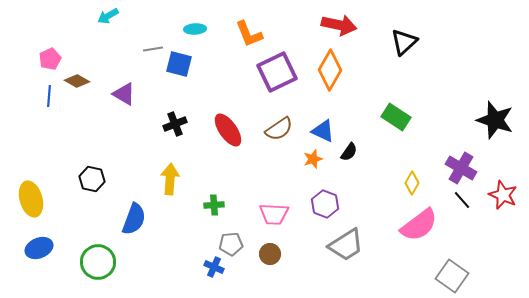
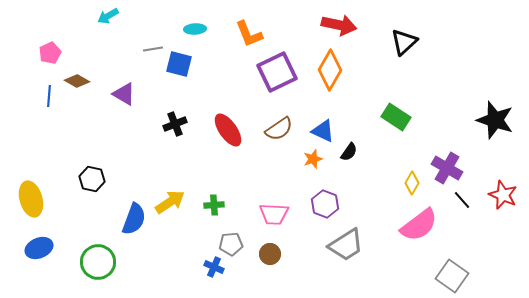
pink pentagon: moved 6 px up
purple cross: moved 14 px left
yellow arrow: moved 23 px down; rotated 52 degrees clockwise
